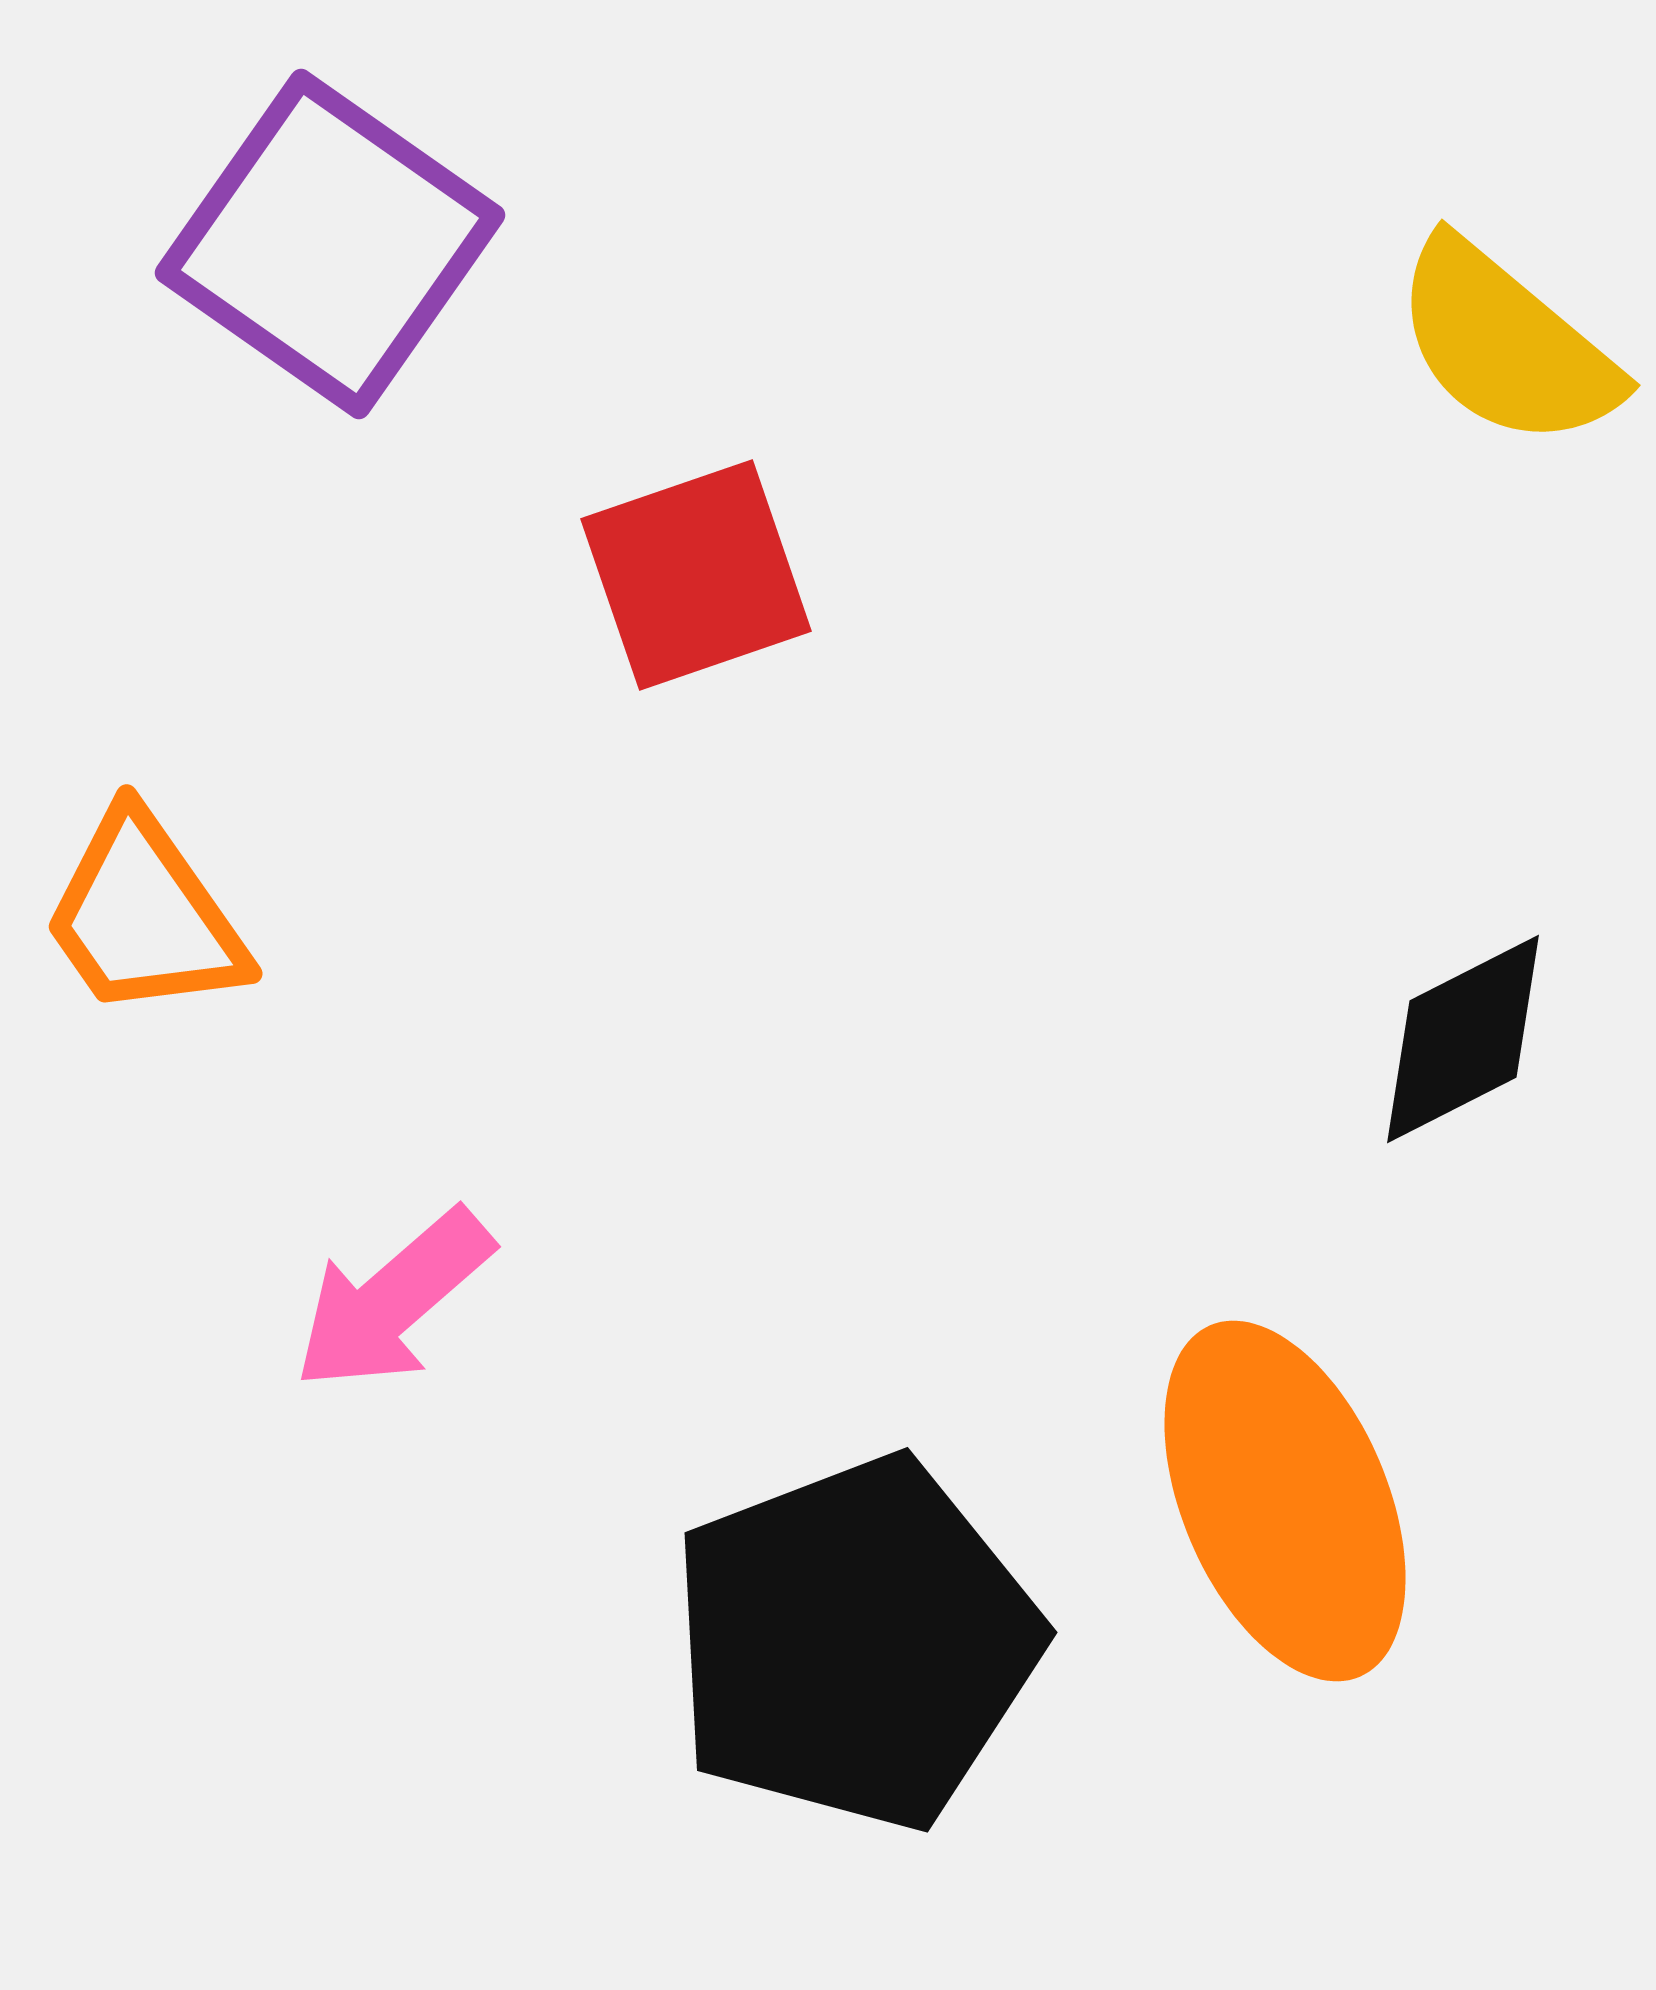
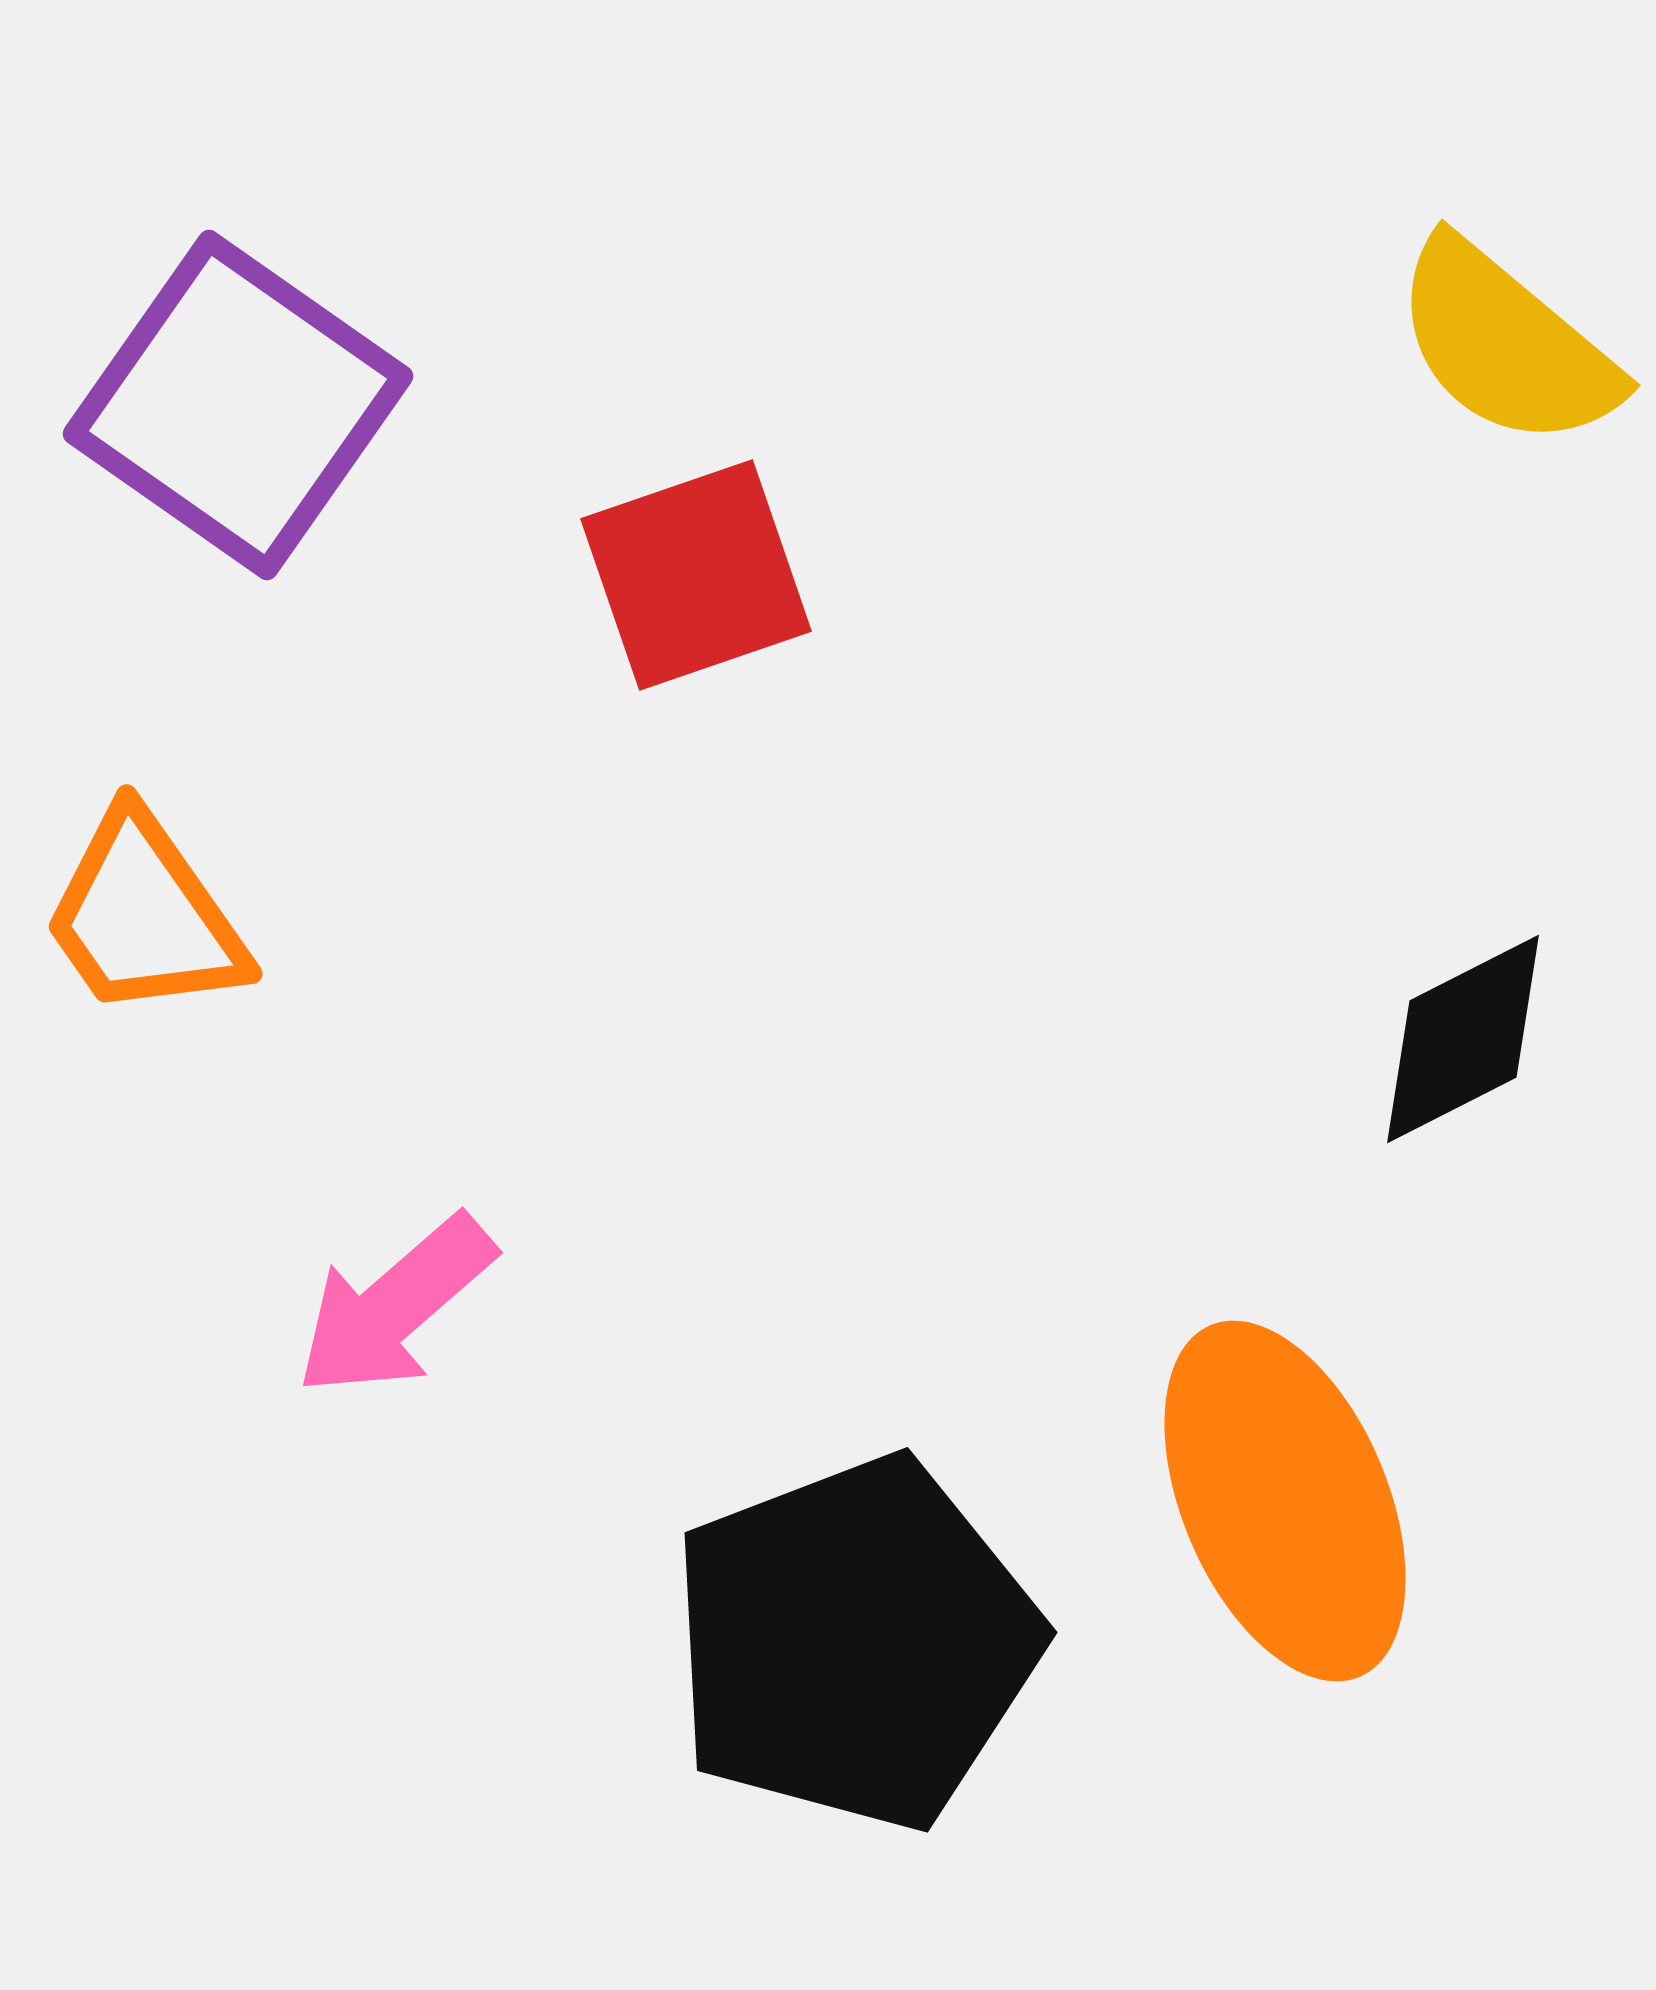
purple square: moved 92 px left, 161 px down
pink arrow: moved 2 px right, 6 px down
